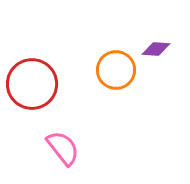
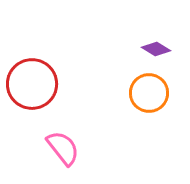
purple diamond: rotated 28 degrees clockwise
orange circle: moved 33 px right, 23 px down
